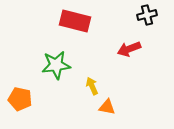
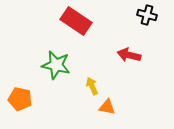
black cross: rotated 30 degrees clockwise
red rectangle: moved 1 px right; rotated 20 degrees clockwise
red arrow: moved 6 px down; rotated 35 degrees clockwise
green star: rotated 20 degrees clockwise
